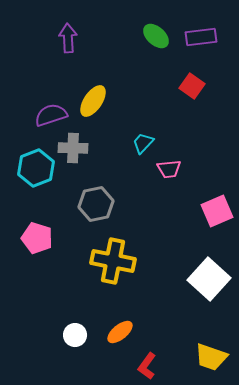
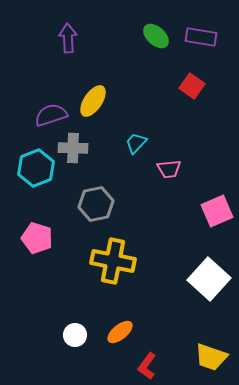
purple rectangle: rotated 16 degrees clockwise
cyan trapezoid: moved 7 px left
